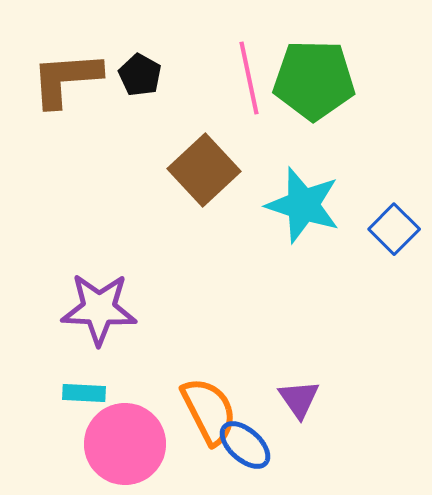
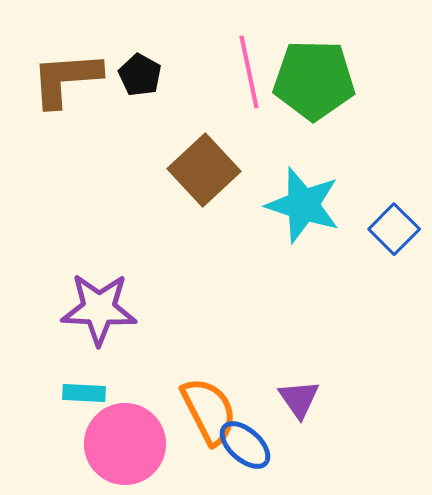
pink line: moved 6 px up
